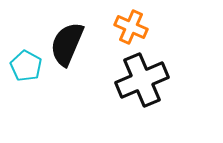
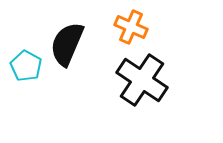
black cross: rotated 33 degrees counterclockwise
